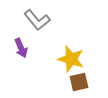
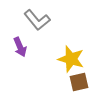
purple arrow: moved 1 px left, 1 px up
